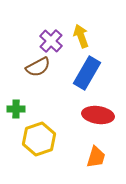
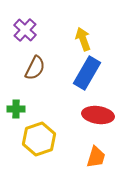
yellow arrow: moved 2 px right, 3 px down
purple cross: moved 26 px left, 11 px up
brown semicircle: moved 3 px left, 1 px down; rotated 35 degrees counterclockwise
